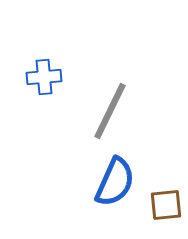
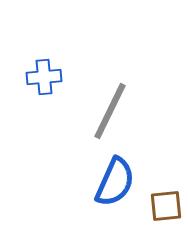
brown square: moved 1 px down
